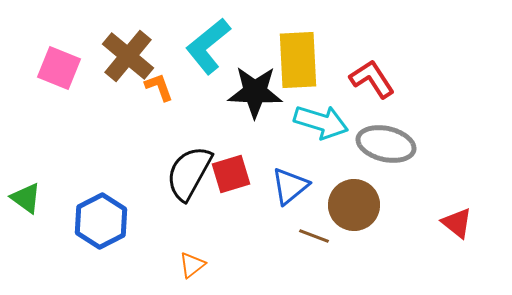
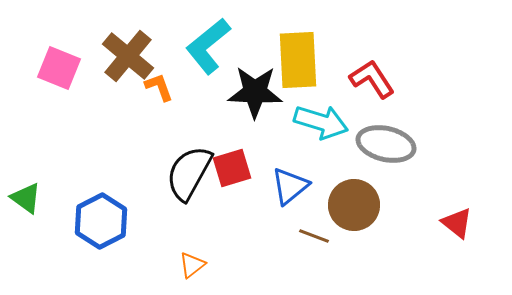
red square: moved 1 px right, 6 px up
